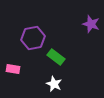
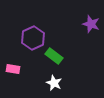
purple hexagon: rotated 15 degrees counterclockwise
green rectangle: moved 2 px left, 1 px up
white star: moved 1 px up
